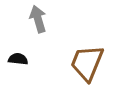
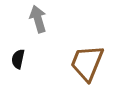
black semicircle: rotated 84 degrees counterclockwise
